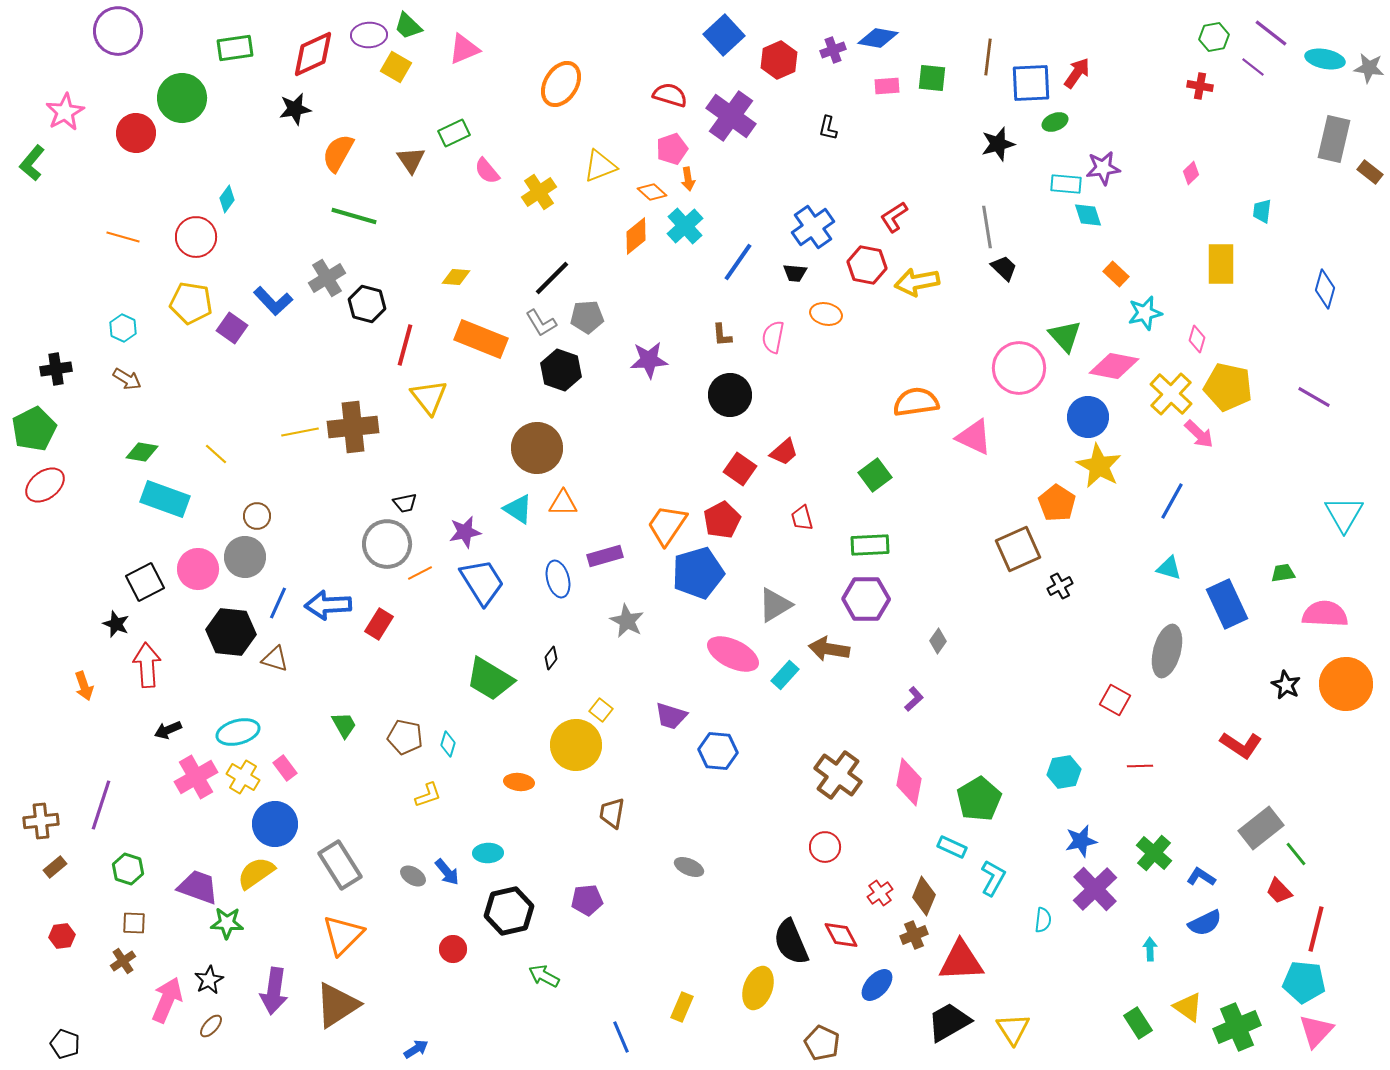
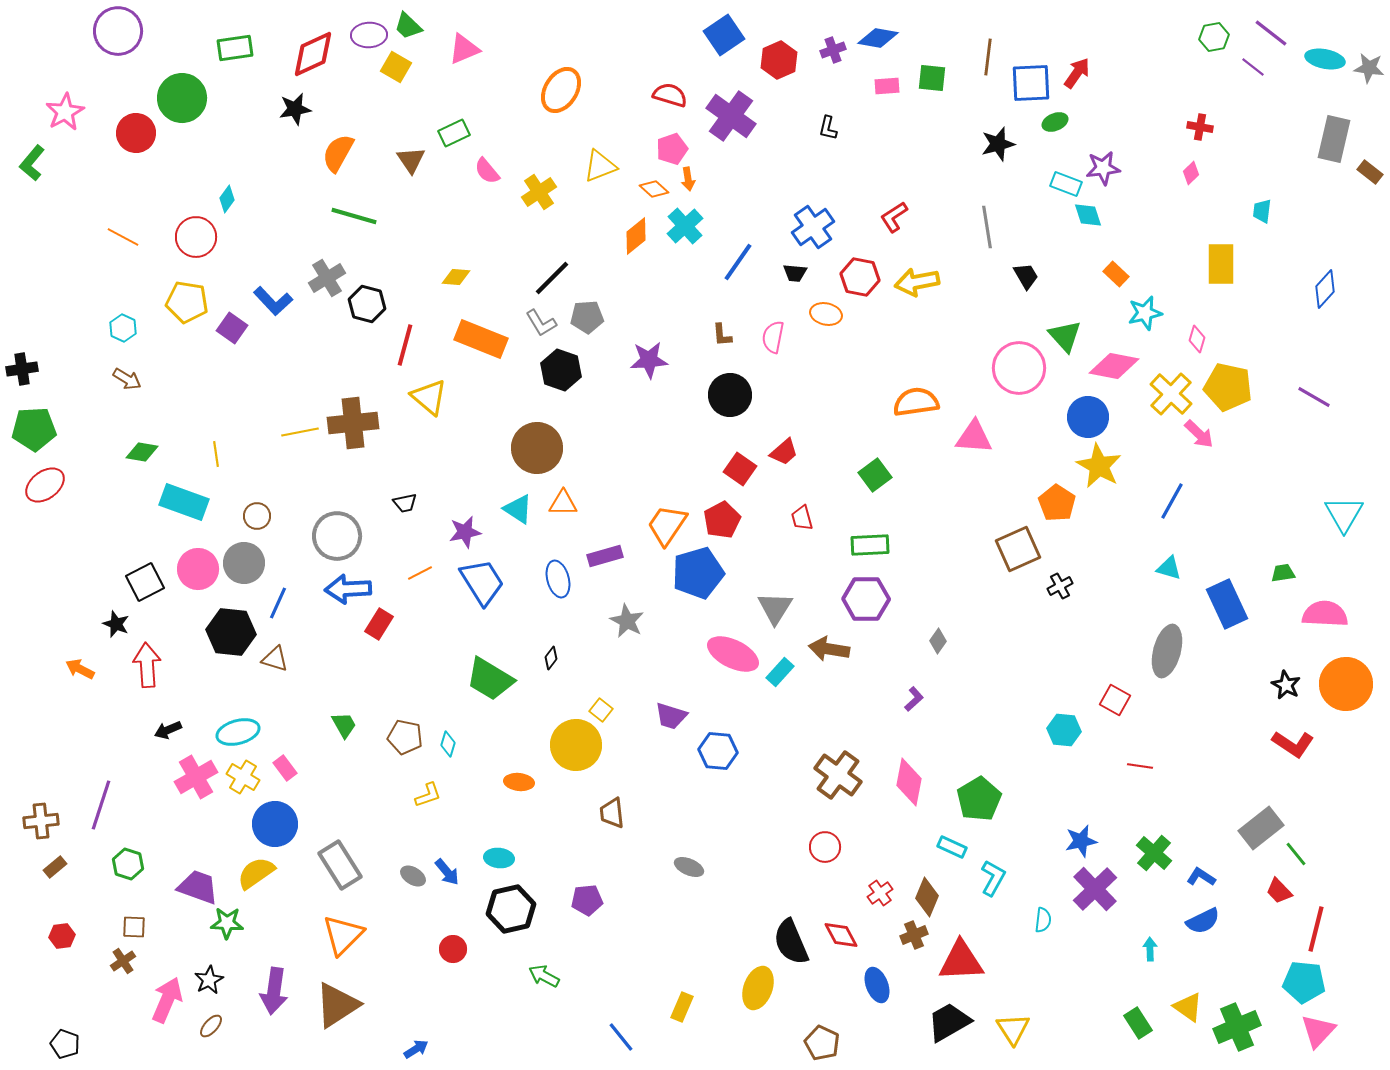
blue square at (724, 35): rotated 9 degrees clockwise
orange ellipse at (561, 84): moved 6 px down
red cross at (1200, 86): moved 41 px down
cyan rectangle at (1066, 184): rotated 16 degrees clockwise
orange diamond at (652, 192): moved 2 px right, 3 px up
orange line at (123, 237): rotated 12 degrees clockwise
red hexagon at (867, 265): moved 7 px left, 12 px down
black trapezoid at (1004, 268): moved 22 px right, 8 px down; rotated 16 degrees clockwise
blue diamond at (1325, 289): rotated 27 degrees clockwise
yellow pentagon at (191, 303): moved 4 px left, 1 px up
black cross at (56, 369): moved 34 px left
yellow triangle at (429, 397): rotated 12 degrees counterclockwise
brown cross at (353, 427): moved 4 px up
green pentagon at (34, 429): rotated 24 degrees clockwise
pink triangle at (974, 437): rotated 21 degrees counterclockwise
yellow line at (216, 454): rotated 40 degrees clockwise
cyan rectangle at (165, 499): moved 19 px right, 3 px down
gray circle at (387, 544): moved 50 px left, 8 px up
gray circle at (245, 557): moved 1 px left, 6 px down
blue arrow at (328, 605): moved 20 px right, 16 px up
gray triangle at (775, 605): moved 3 px down; rotated 27 degrees counterclockwise
cyan rectangle at (785, 675): moved 5 px left, 3 px up
orange arrow at (84, 686): moved 4 px left, 17 px up; rotated 136 degrees clockwise
red L-shape at (1241, 745): moved 52 px right, 1 px up
red line at (1140, 766): rotated 10 degrees clockwise
cyan hexagon at (1064, 772): moved 42 px up; rotated 16 degrees clockwise
brown trapezoid at (612, 813): rotated 16 degrees counterclockwise
cyan ellipse at (488, 853): moved 11 px right, 5 px down; rotated 8 degrees clockwise
green hexagon at (128, 869): moved 5 px up
brown diamond at (924, 896): moved 3 px right, 1 px down
black hexagon at (509, 911): moved 2 px right, 2 px up
brown square at (134, 923): moved 4 px down
blue semicircle at (1205, 923): moved 2 px left, 2 px up
blue ellipse at (877, 985): rotated 64 degrees counterclockwise
pink triangle at (1316, 1031): moved 2 px right
blue line at (621, 1037): rotated 16 degrees counterclockwise
